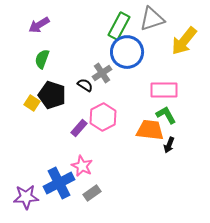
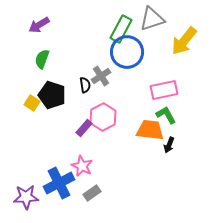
green rectangle: moved 2 px right, 3 px down
gray cross: moved 1 px left, 3 px down
black semicircle: rotated 49 degrees clockwise
pink rectangle: rotated 12 degrees counterclockwise
purple rectangle: moved 5 px right
